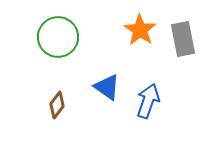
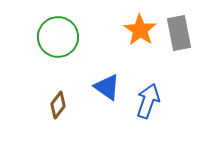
gray rectangle: moved 4 px left, 6 px up
brown diamond: moved 1 px right
